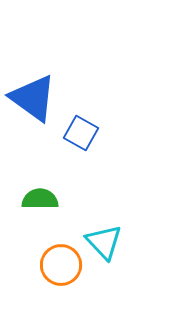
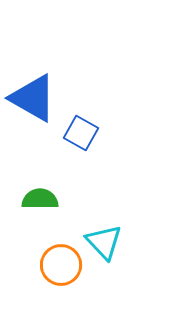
blue triangle: rotated 6 degrees counterclockwise
